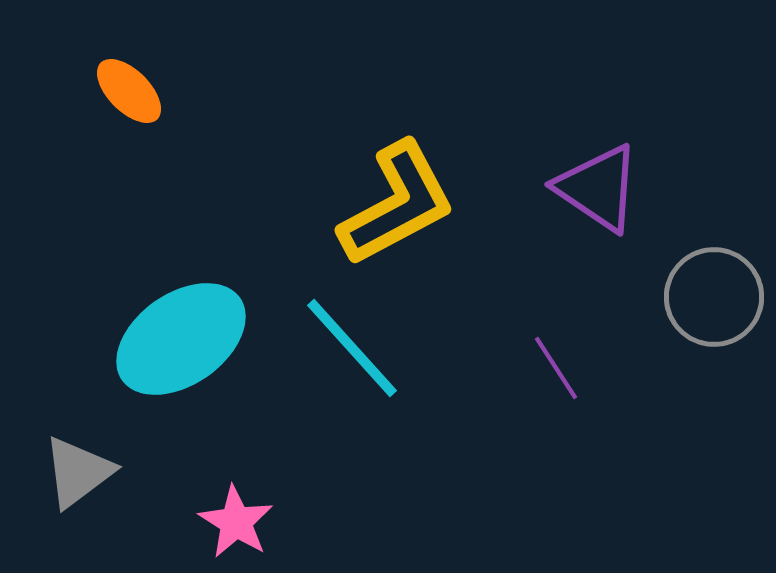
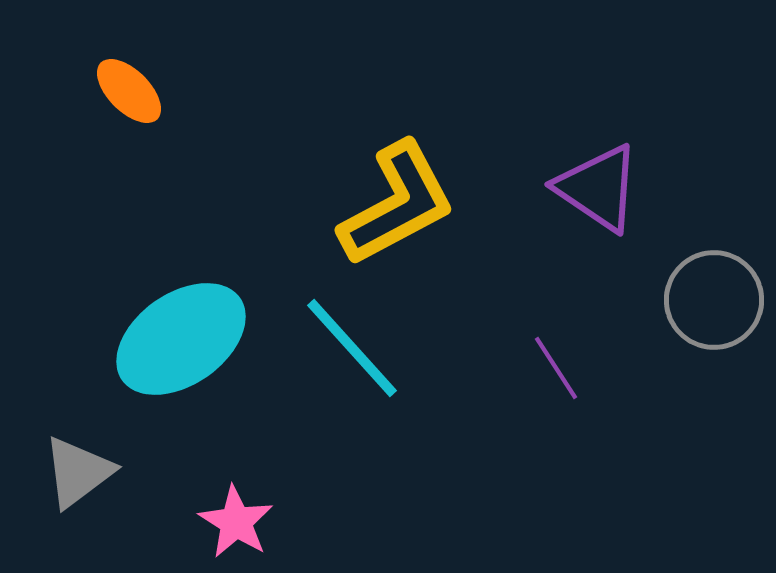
gray circle: moved 3 px down
